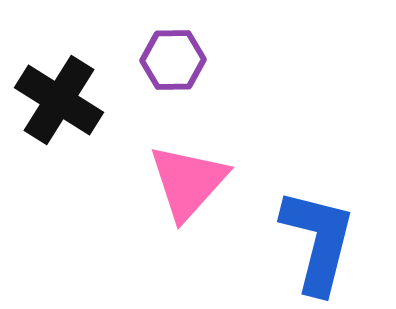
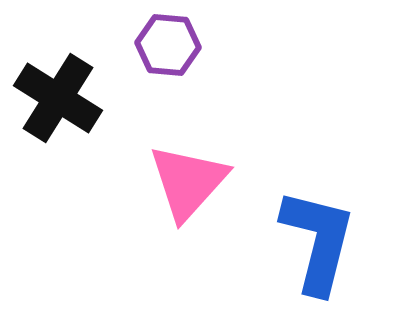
purple hexagon: moved 5 px left, 15 px up; rotated 6 degrees clockwise
black cross: moved 1 px left, 2 px up
